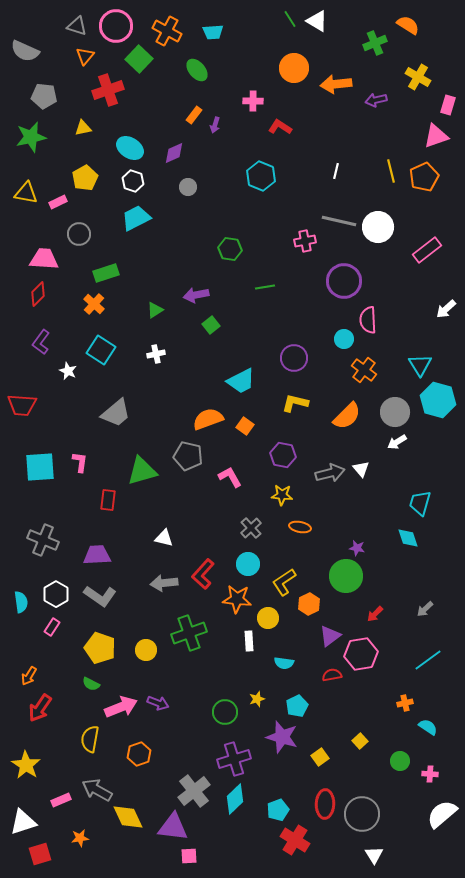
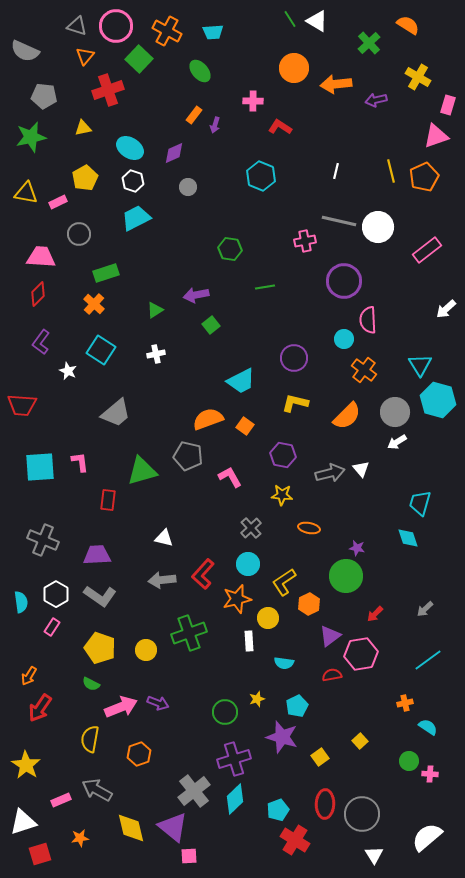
green cross at (375, 43): moved 6 px left; rotated 20 degrees counterclockwise
green ellipse at (197, 70): moved 3 px right, 1 px down
pink trapezoid at (44, 259): moved 3 px left, 2 px up
pink L-shape at (80, 462): rotated 15 degrees counterclockwise
orange ellipse at (300, 527): moved 9 px right, 1 px down
gray arrow at (164, 583): moved 2 px left, 3 px up
orange star at (237, 599): rotated 20 degrees counterclockwise
green circle at (400, 761): moved 9 px right
white semicircle at (442, 814): moved 15 px left, 23 px down
yellow diamond at (128, 817): moved 3 px right, 11 px down; rotated 12 degrees clockwise
purple triangle at (173, 827): rotated 32 degrees clockwise
